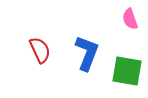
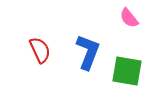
pink semicircle: moved 1 px left, 1 px up; rotated 20 degrees counterclockwise
blue L-shape: moved 1 px right, 1 px up
